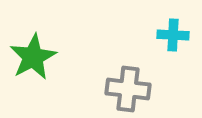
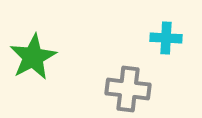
cyan cross: moved 7 px left, 3 px down
